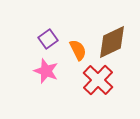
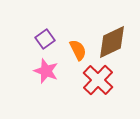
purple square: moved 3 px left
